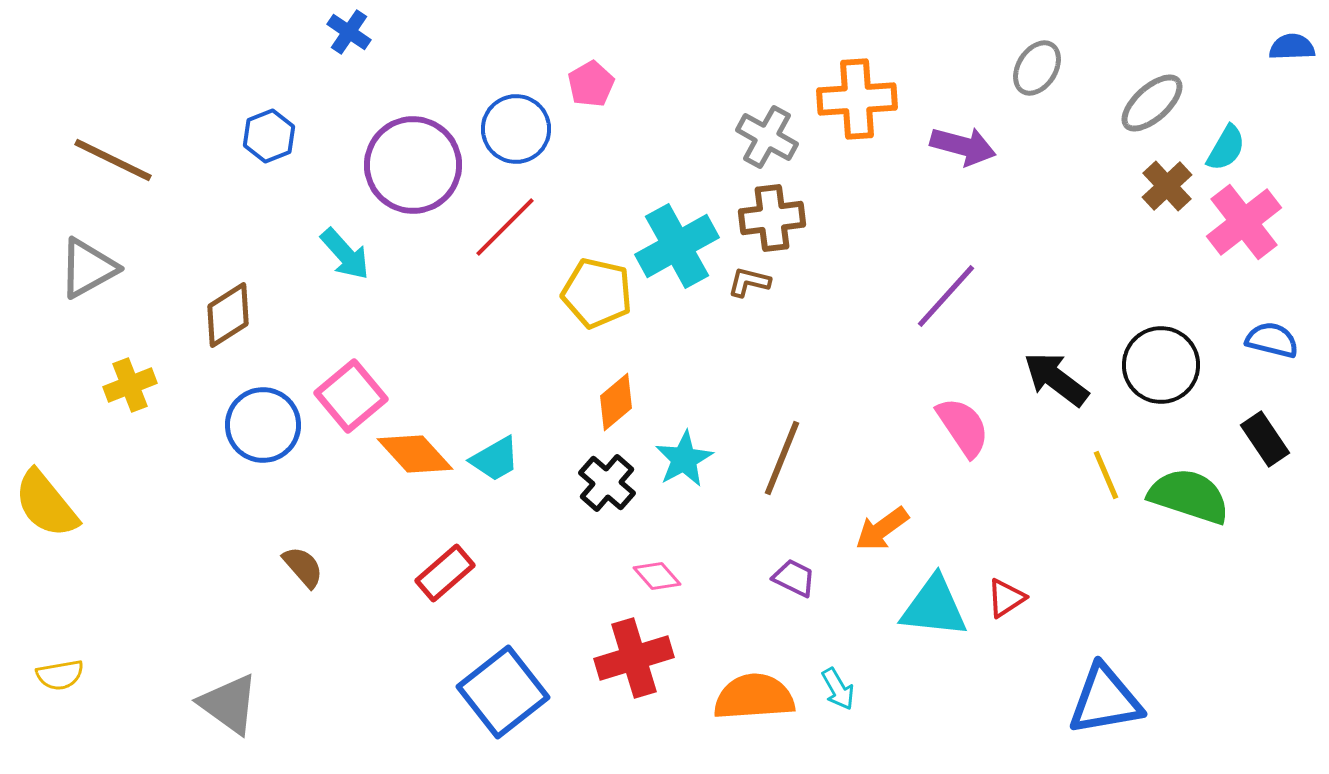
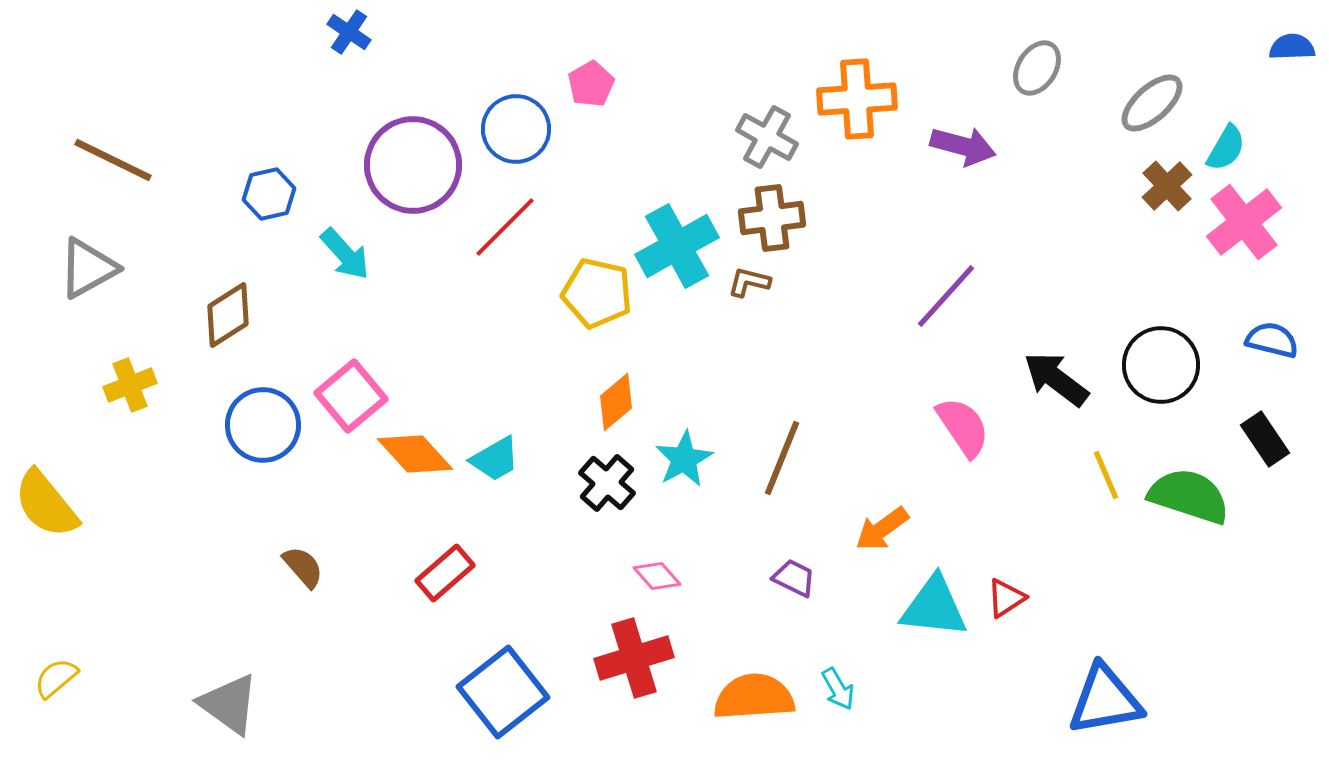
blue hexagon at (269, 136): moved 58 px down; rotated 9 degrees clockwise
yellow semicircle at (60, 675): moved 4 px left, 3 px down; rotated 150 degrees clockwise
